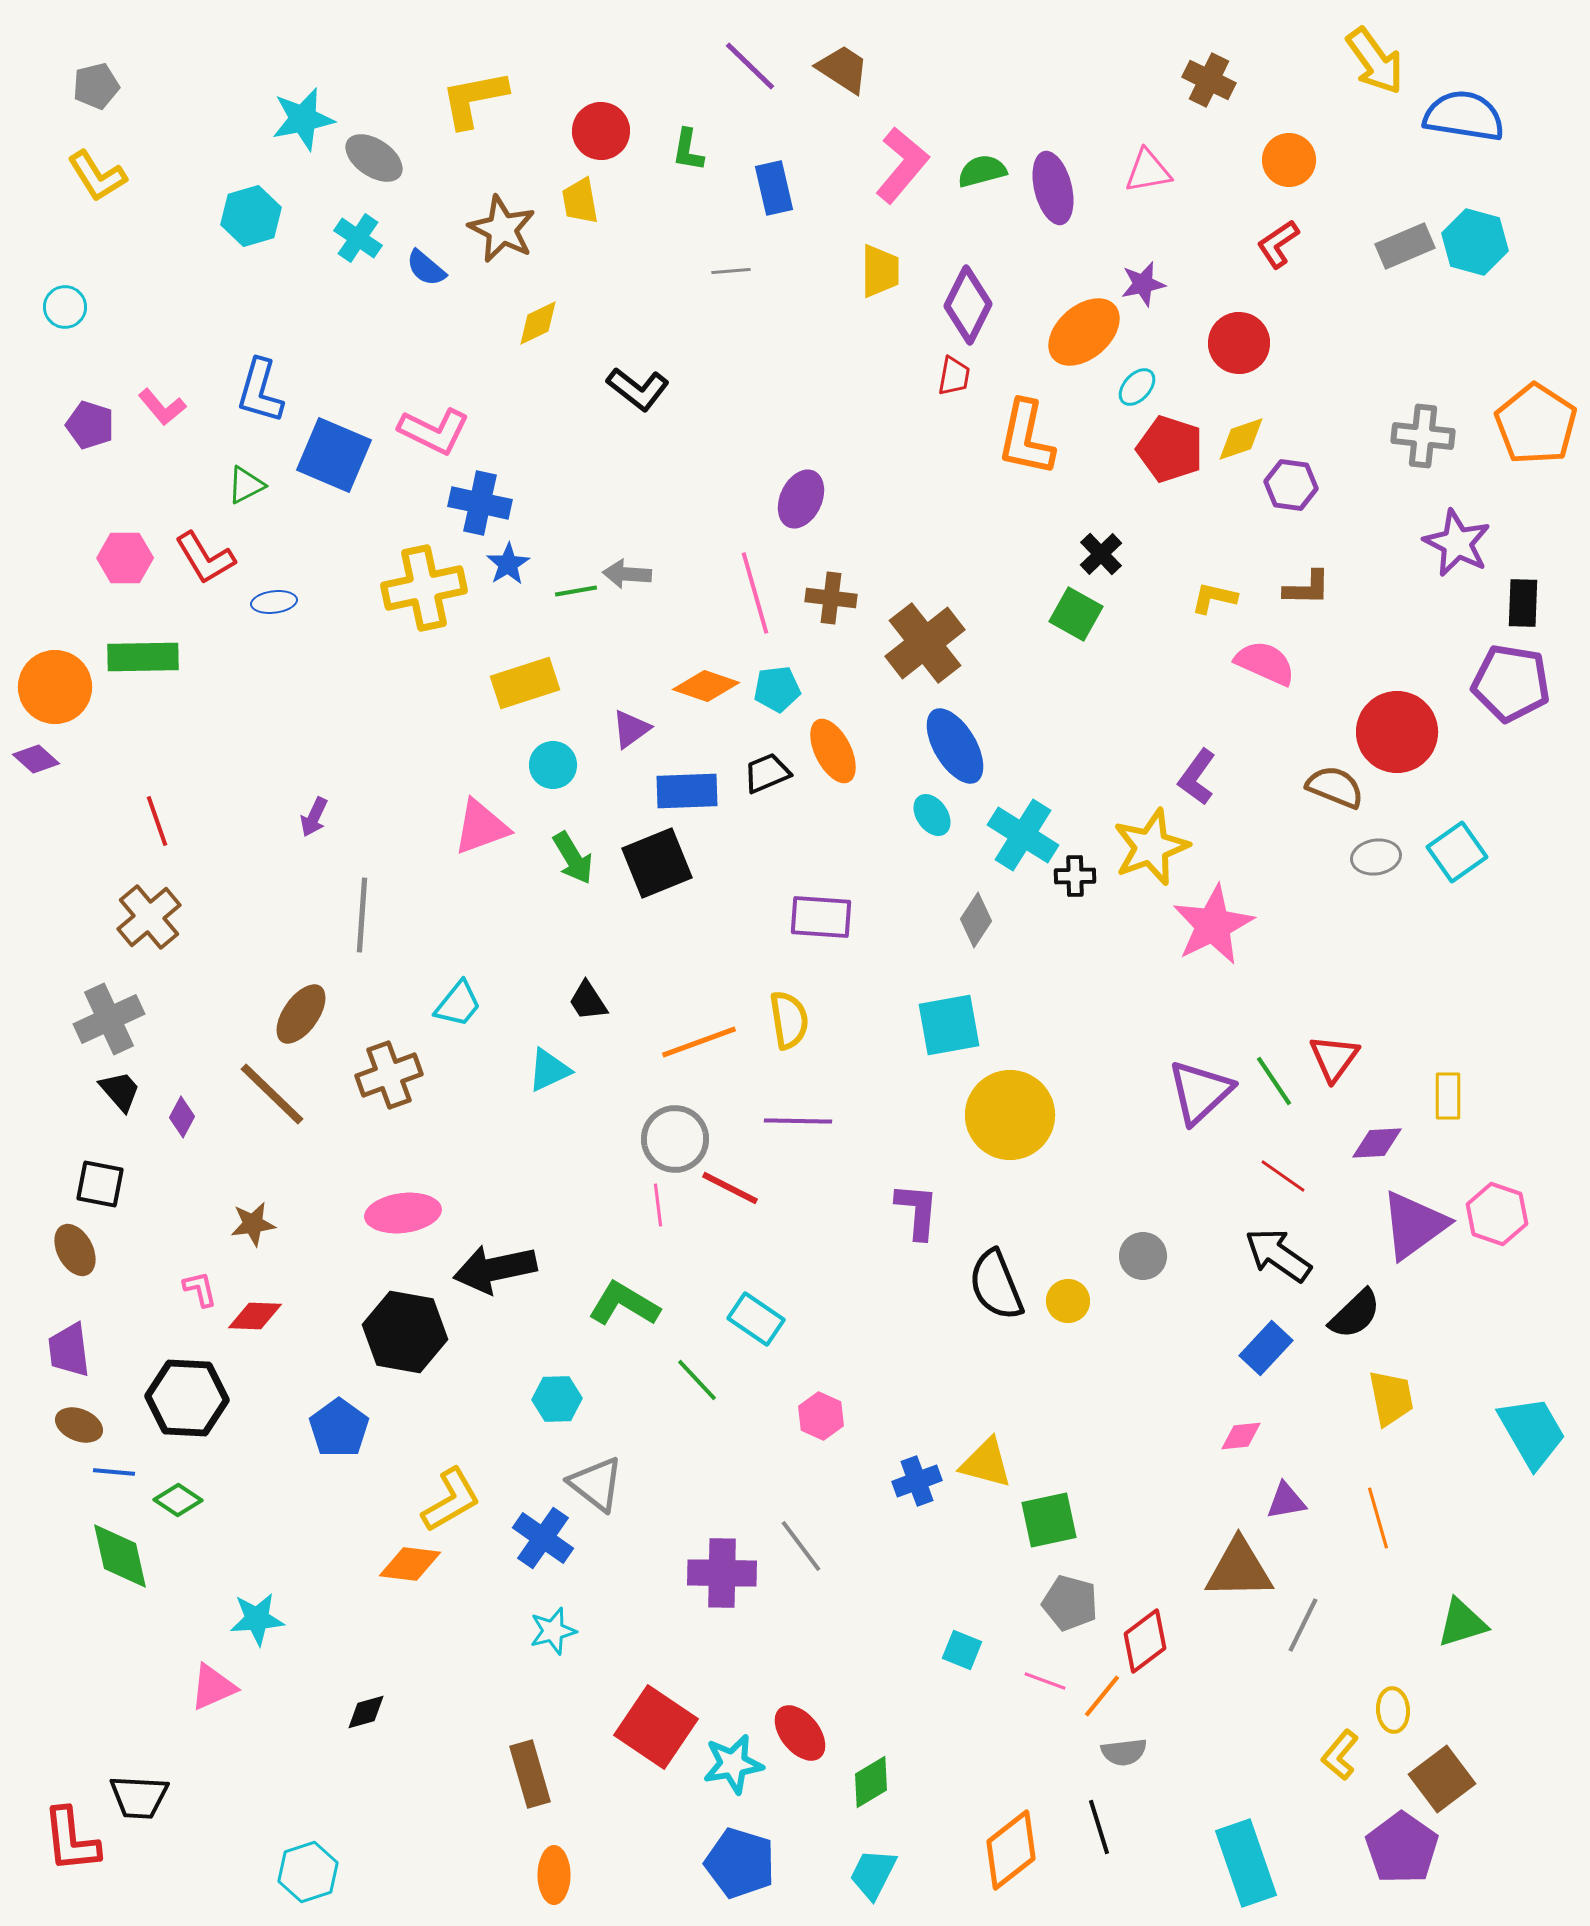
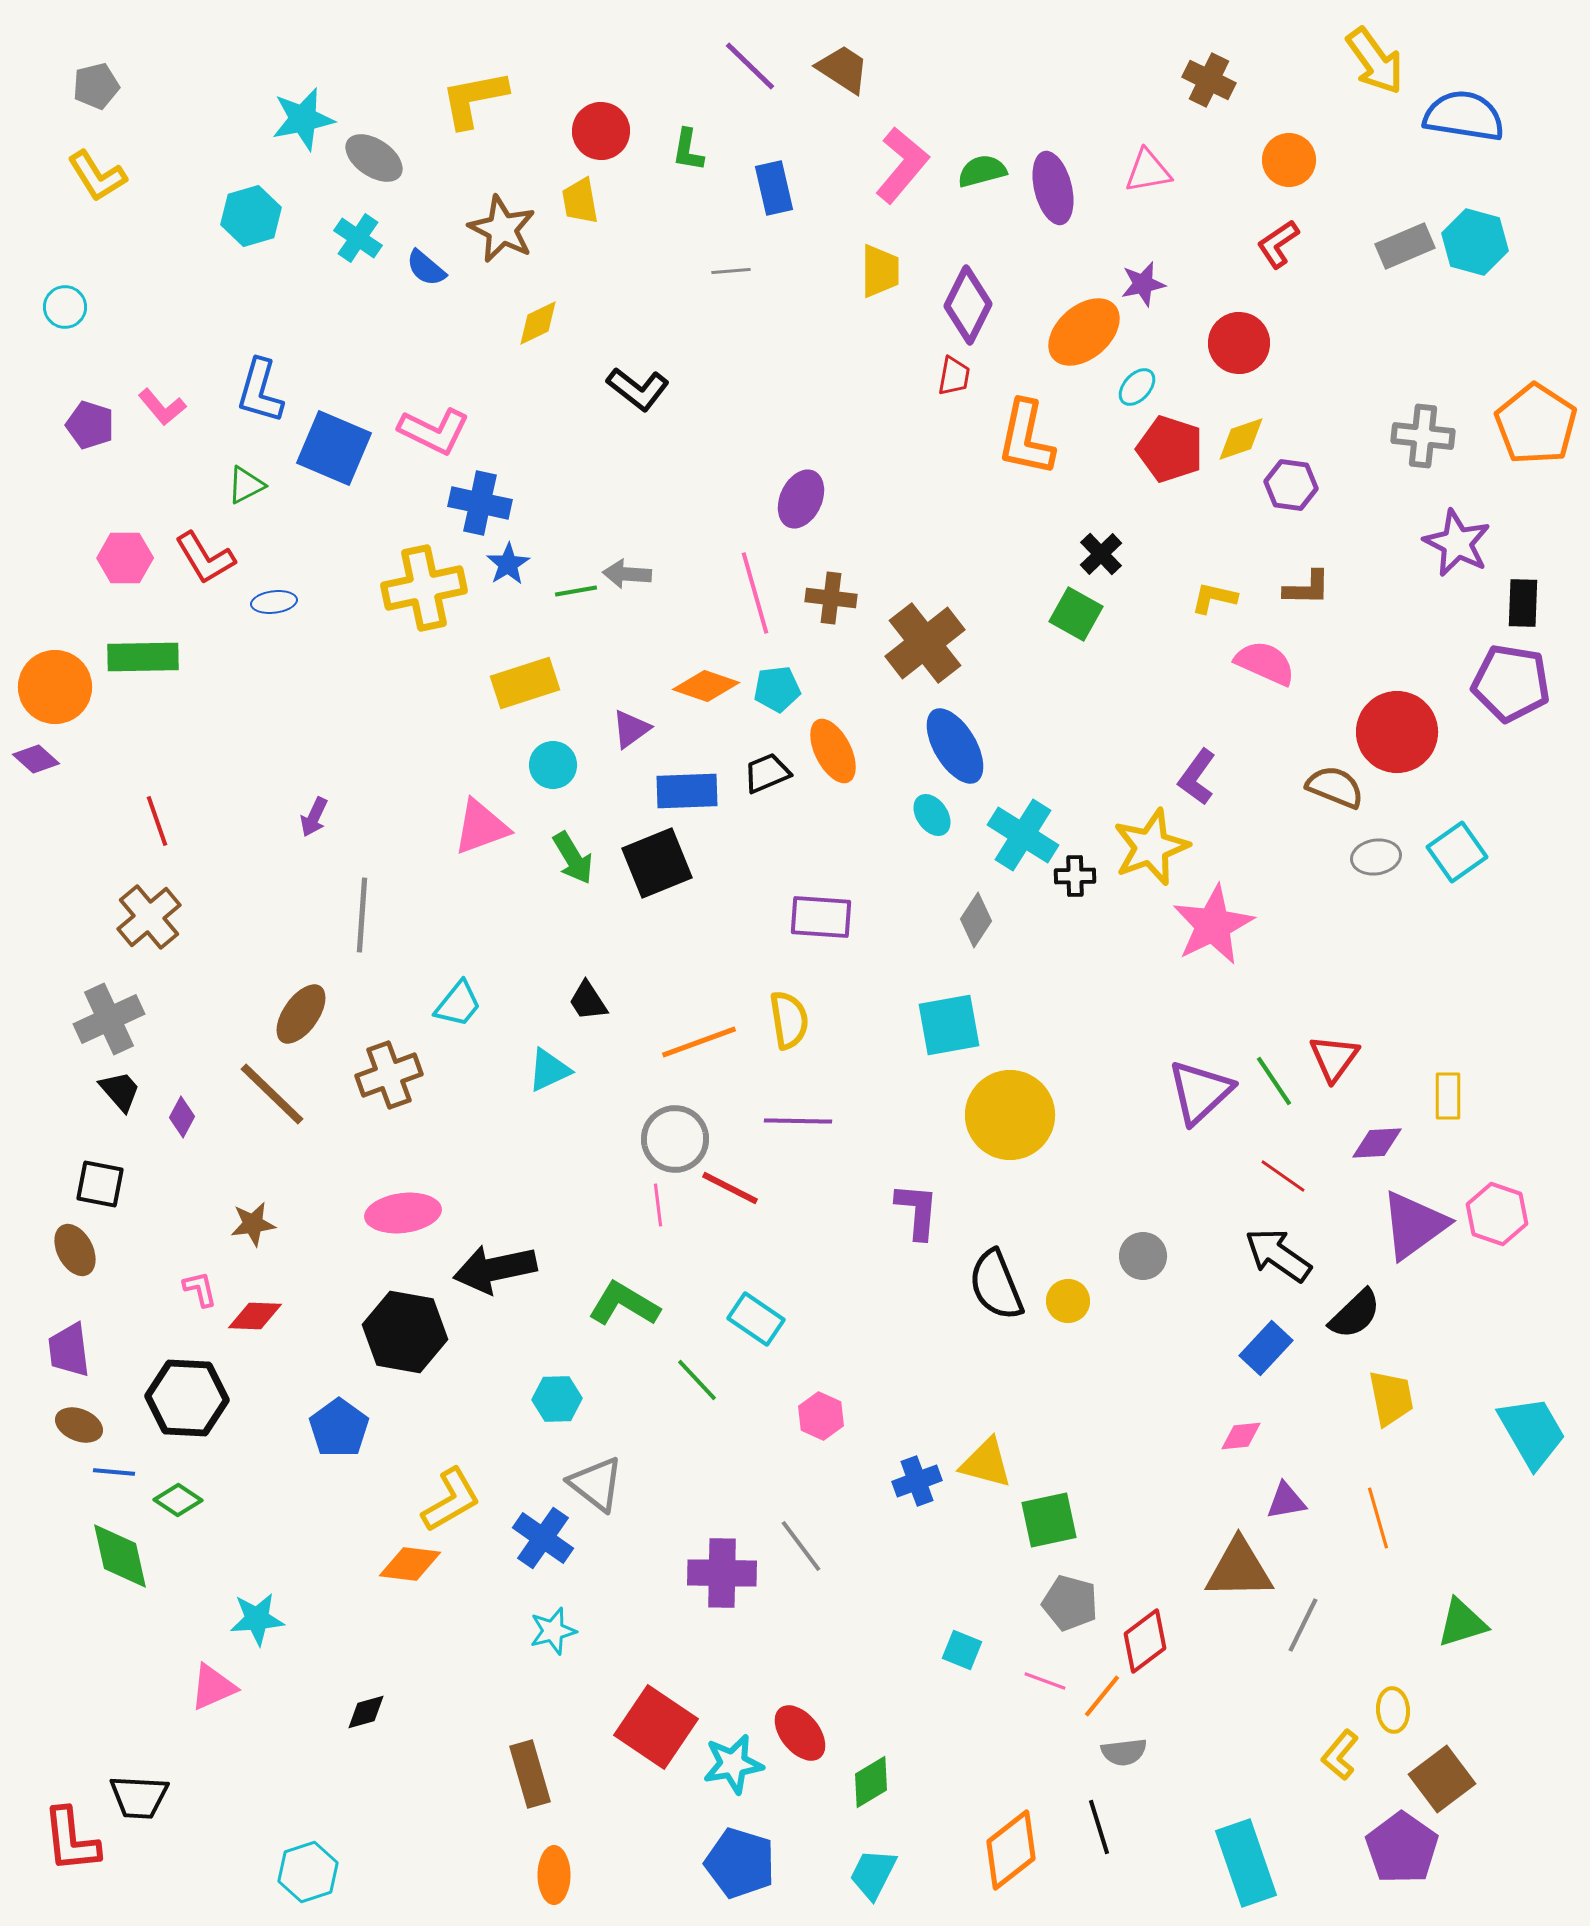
blue square at (334, 455): moved 7 px up
